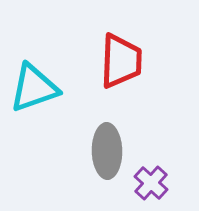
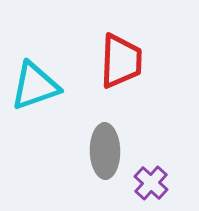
cyan triangle: moved 1 px right, 2 px up
gray ellipse: moved 2 px left
